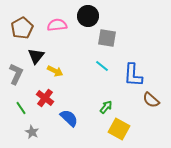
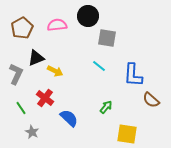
black triangle: moved 2 px down; rotated 30 degrees clockwise
cyan line: moved 3 px left
yellow square: moved 8 px right, 5 px down; rotated 20 degrees counterclockwise
